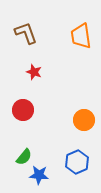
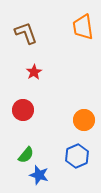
orange trapezoid: moved 2 px right, 9 px up
red star: rotated 21 degrees clockwise
green semicircle: moved 2 px right, 2 px up
blue hexagon: moved 6 px up
blue star: rotated 12 degrees clockwise
